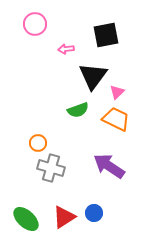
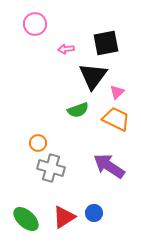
black square: moved 8 px down
